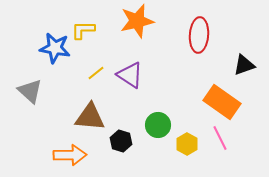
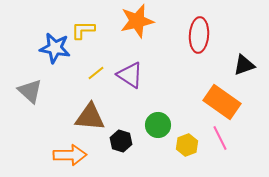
yellow hexagon: moved 1 px down; rotated 10 degrees clockwise
